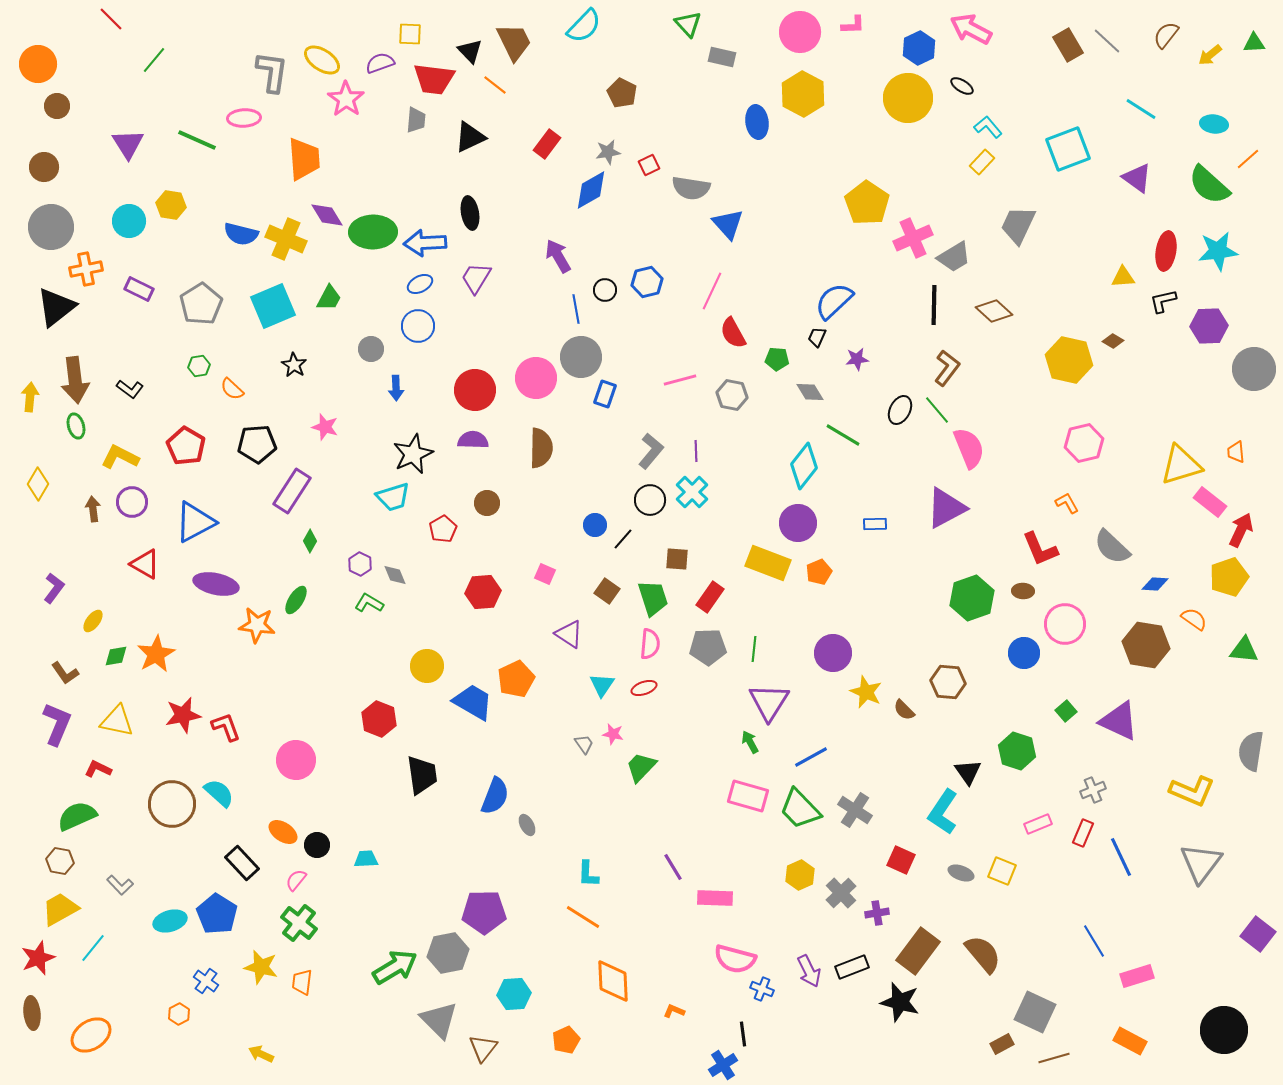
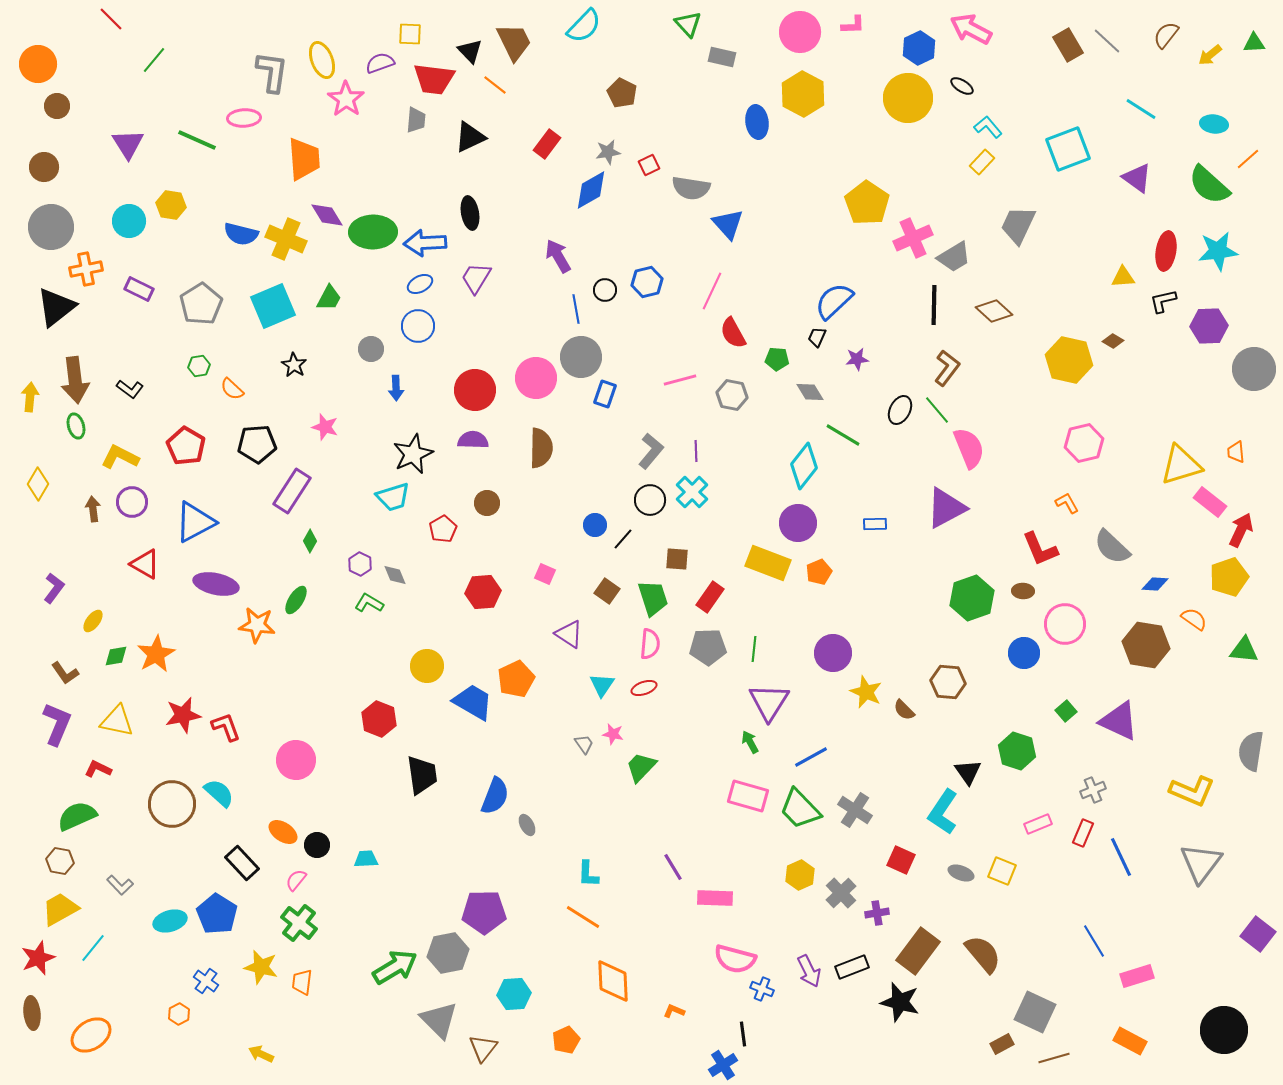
yellow ellipse at (322, 60): rotated 36 degrees clockwise
